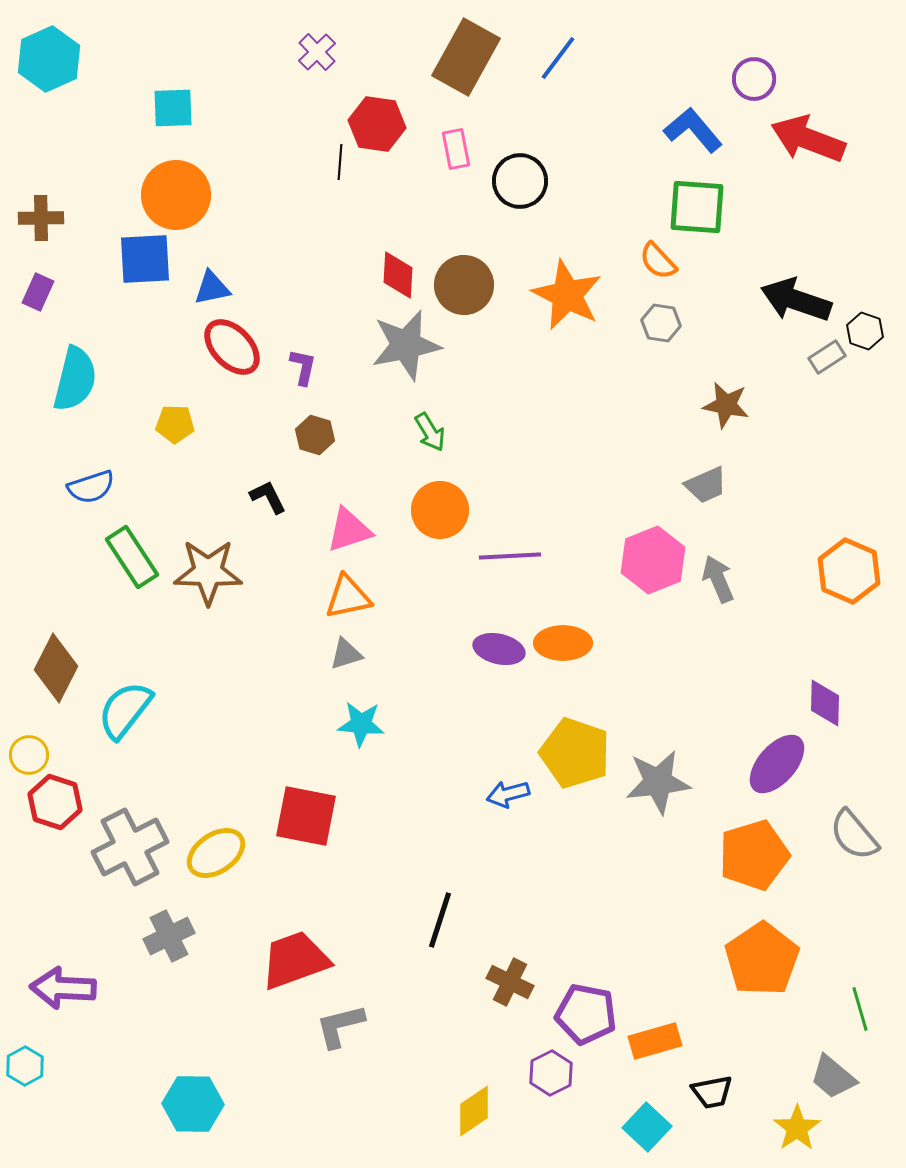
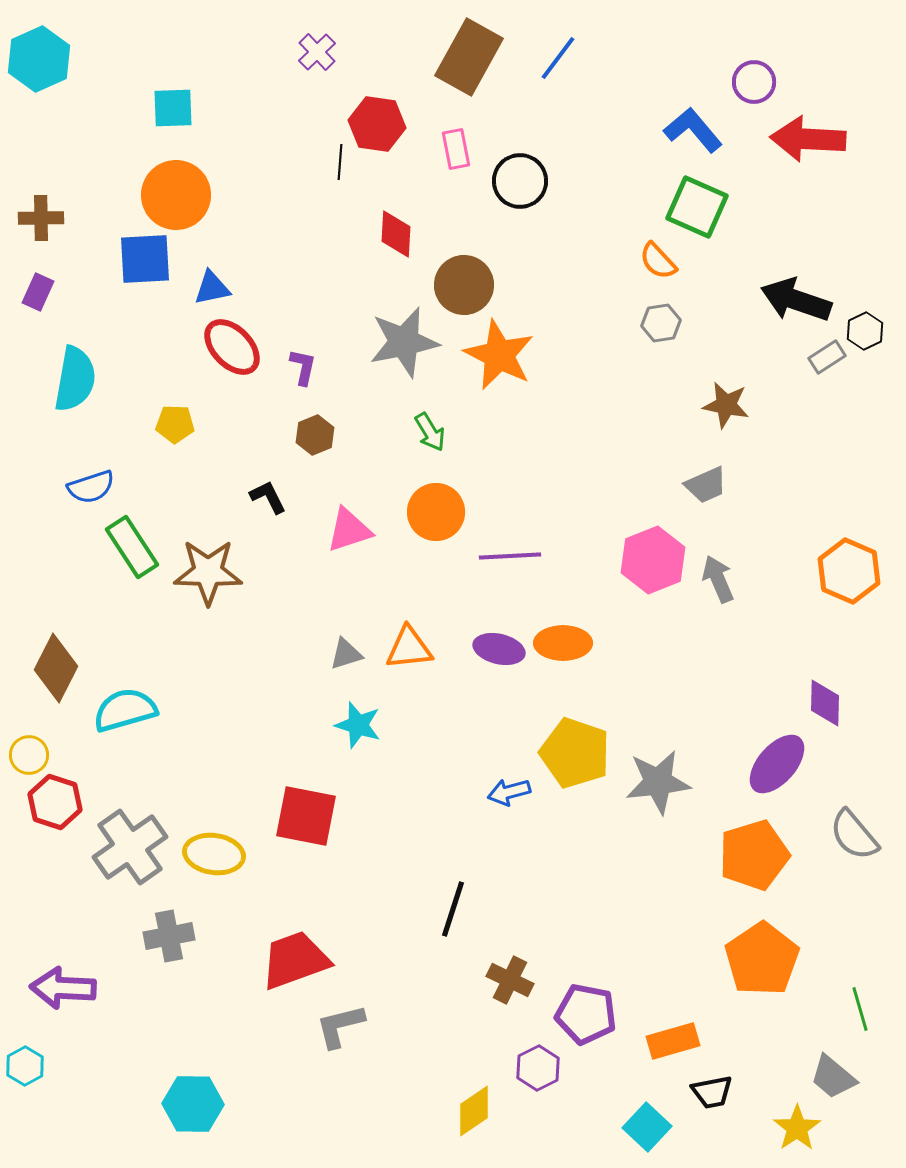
brown rectangle at (466, 57): moved 3 px right
cyan hexagon at (49, 59): moved 10 px left
purple circle at (754, 79): moved 3 px down
red arrow at (808, 139): rotated 18 degrees counterclockwise
green square at (697, 207): rotated 20 degrees clockwise
red diamond at (398, 275): moved 2 px left, 41 px up
orange star at (567, 295): moved 68 px left, 60 px down
gray hexagon at (661, 323): rotated 18 degrees counterclockwise
black hexagon at (865, 331): rotated 15 degrees clockwise
gray star at (406, 345): moved 2 px left, 3 px up
cyan semicircle at (75, 379): rotated 4 degrees counterclockwise
brown hexagon at (315, 435): rotated 21 degrees clockwise
orange circle at (440, 510): moved 4 px left, 2 px down
green rectangle at (132, 557): moved 10 px up
orange triangle at (348, 597): moved 61 px right, 51 px down; rotated 6 degrees clockwise
cyan semicircle at (125, 710): rotated 36 degrees clockwise
cyan star at (361, 724): moved 3 px left, 1 px down; rotated 12 degrees clockwise
blue arrow at (508, 794): moved 1 px right, 2 px up
gray cross at (130, 847): rotated 8 degrees counterclockwise
yellow ellipse at (216, 853): moved 2 px left, 1 px down; rotated 42 degrees clockwise
black line at (440, 920): moved 13 px right, 11 px up
gray cross at (169, 936): rotated 15 degrees clockwise
brown cross at (510, 982): moved 2 px up
orange rectangle at (655, 1041): moved 18 px right
purple hexagon at (551, 1073): moved 13 px left, 5 px up
